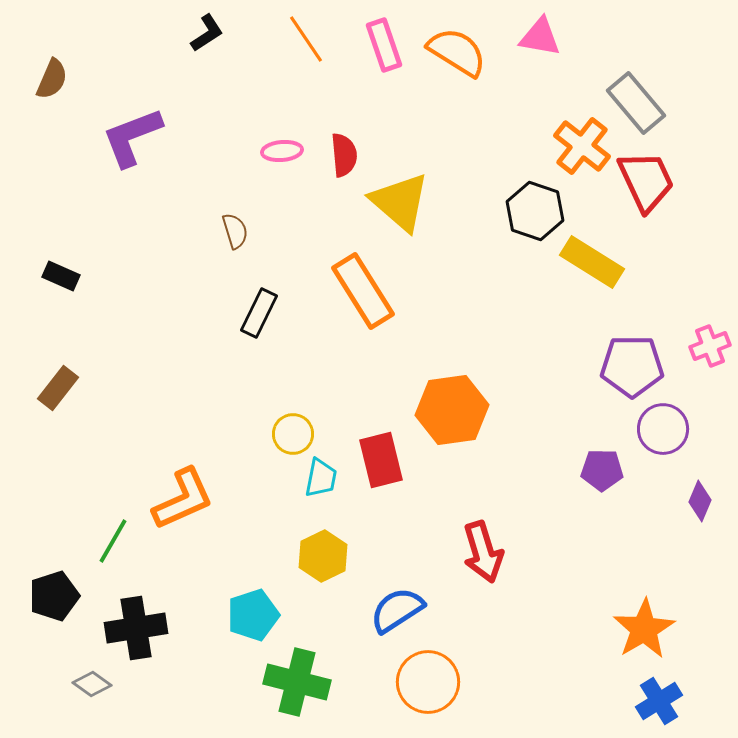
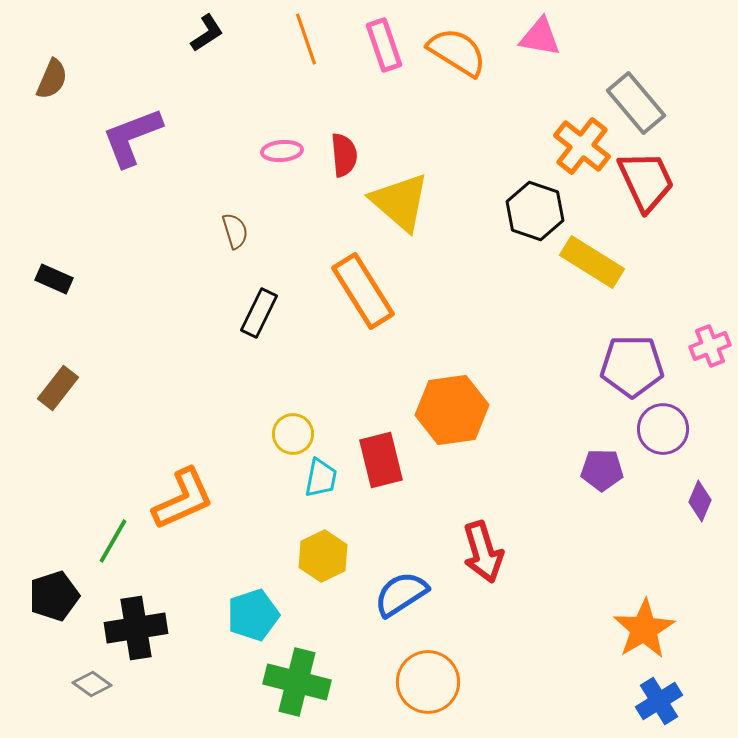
orange line at (306, 39): rotated 15 degrees clockwise
black rectangle at (61, 276): moved 7 px left, 3 px down
blue semicircle at (397, 610): moved 4 px right, 16 px up
